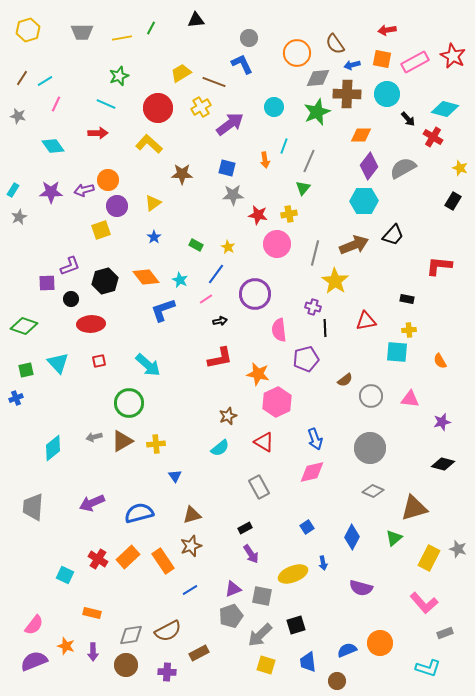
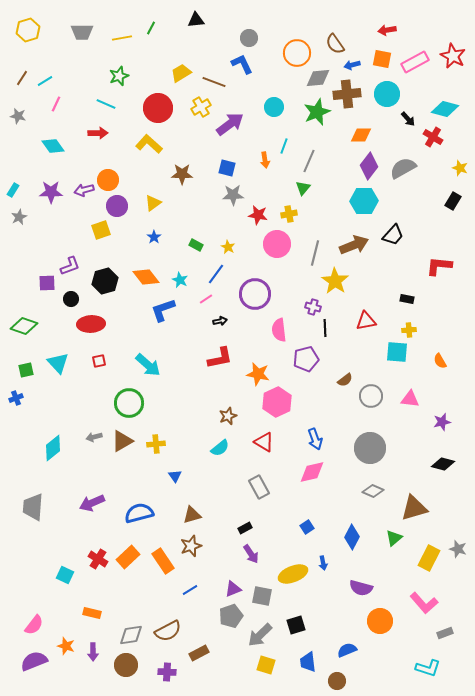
brown cross at (347, 94): rotated 8 degrees counterclockwise
orange circle at (380, 643): moved 22 px up
